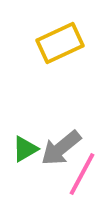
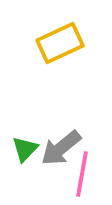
green triangle: rotated 16 degrees counterclockwise
pink line: rotated 18 degrees counterclockwise
